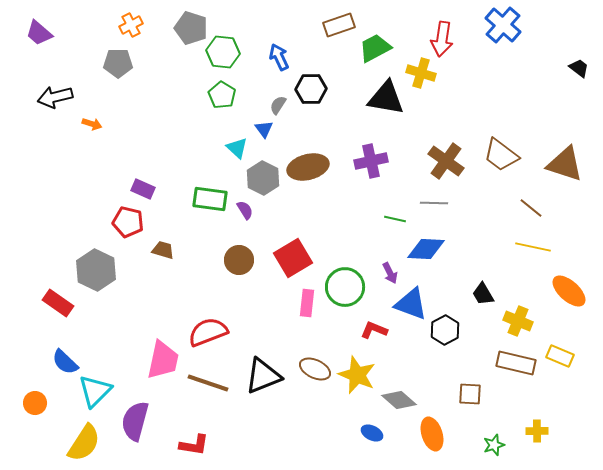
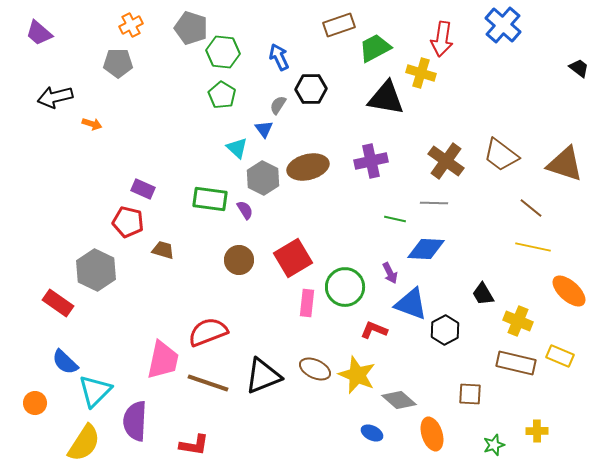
purple semicircle at (135, 421): rotated 12 degrees counterclockwise
